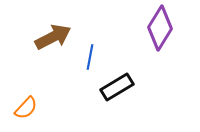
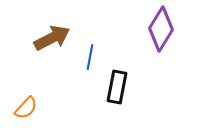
purple diamond: moved 1 px right, 1 px down
brown arrow: moved 1 px left, 1 px down
black rectangle: rotated 48 degrees counterclockwise
